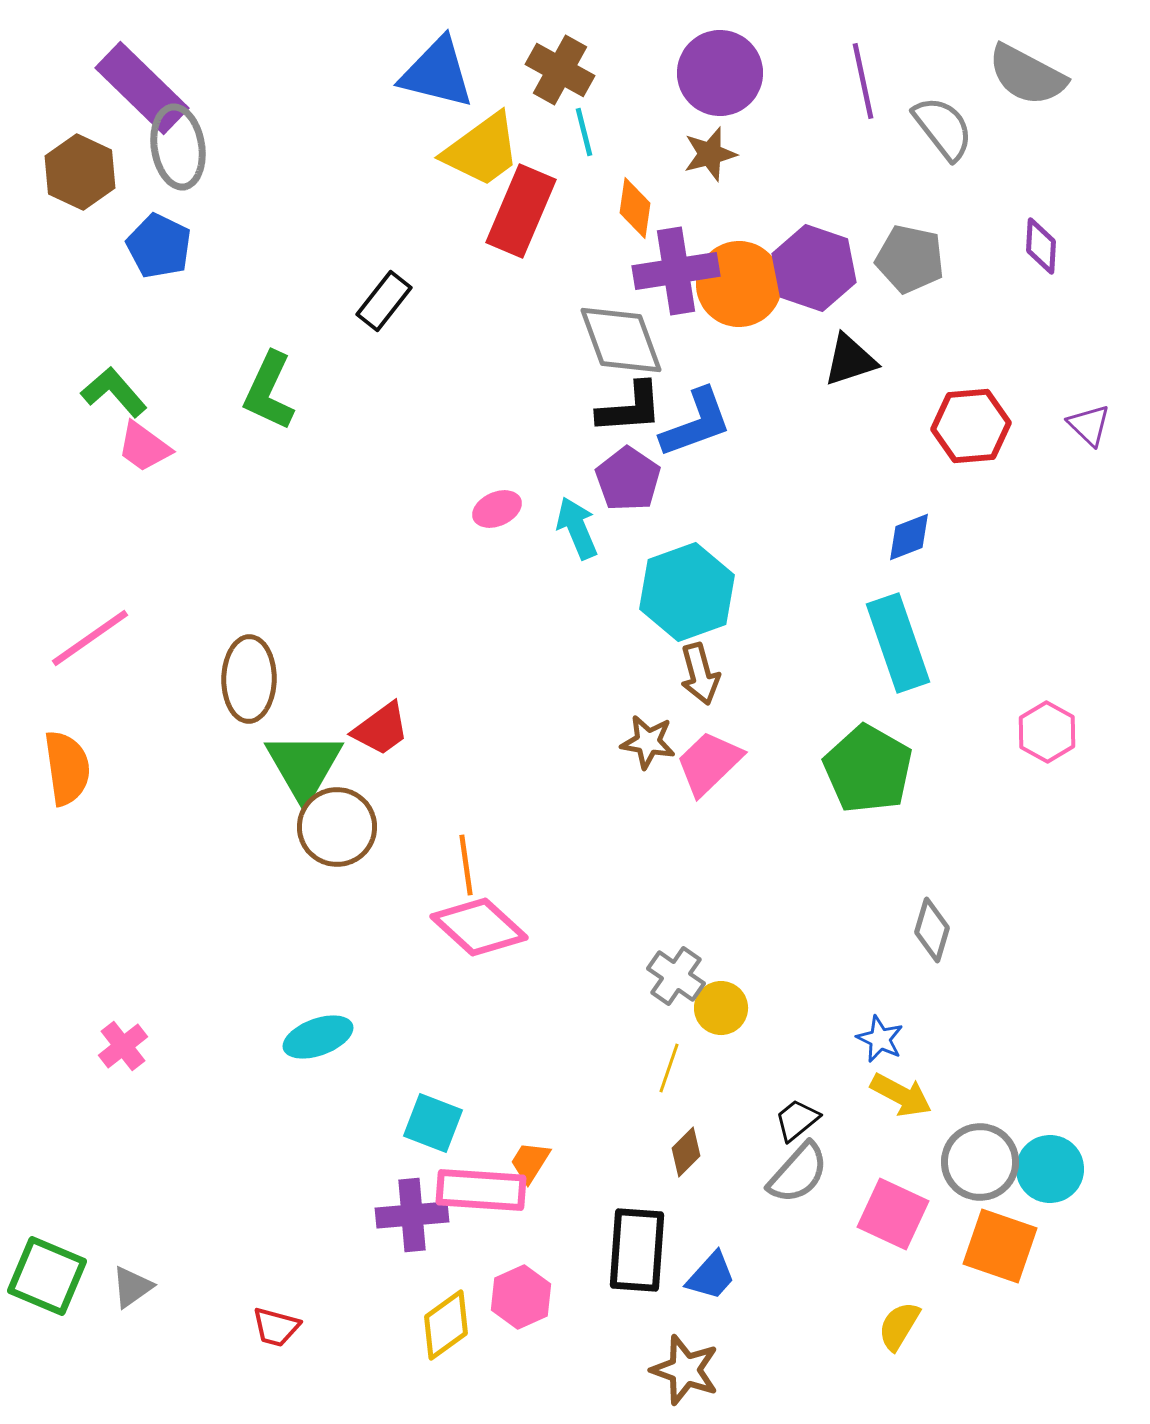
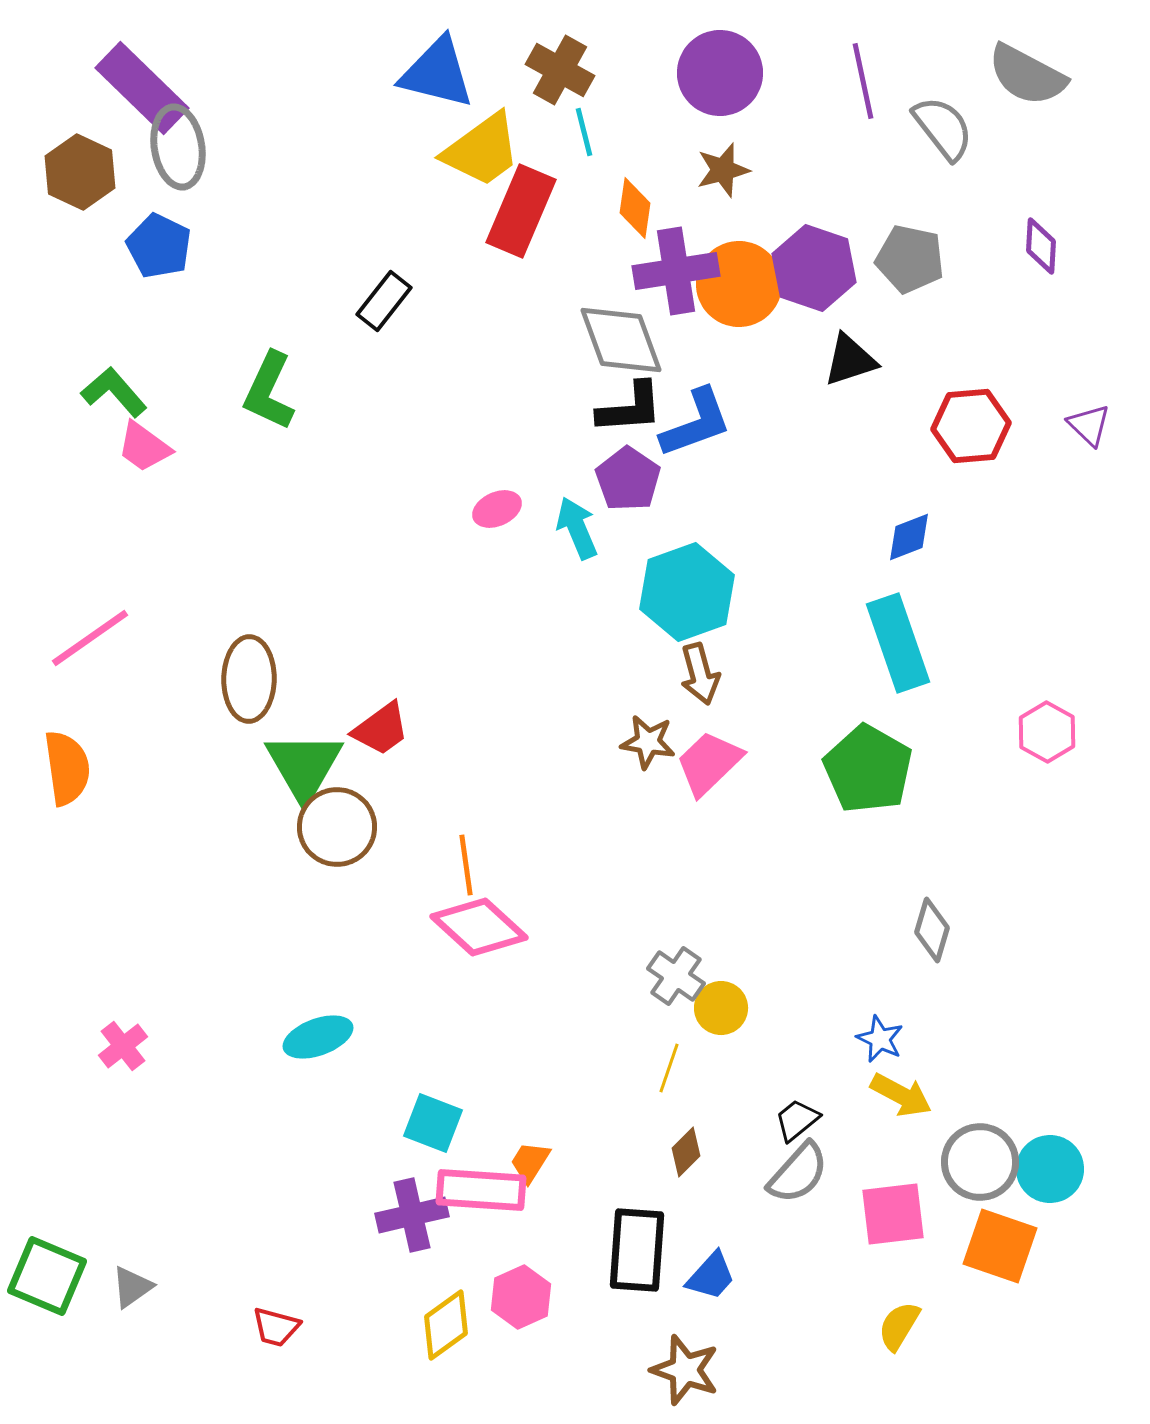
brown star at (710, 154): moved 13 px right, 16 px down
pink square at (893, 1214): rotated 32 degrees counterclockwise
purple cross at (412, 1215): rotated 8 degrees counterclockwise
